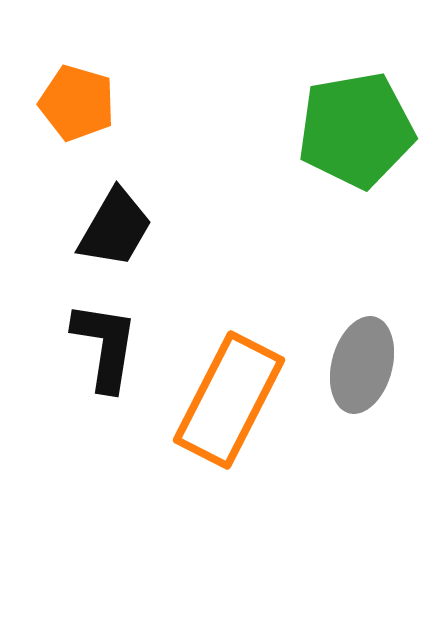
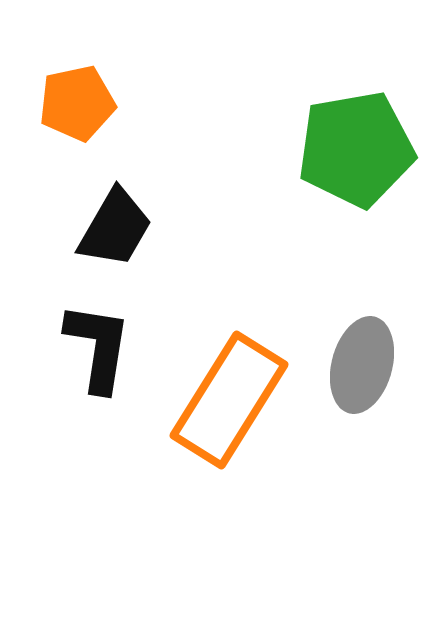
orange pentagon: rotated 28 degrees counterclockwise
green pentagon: moved 19 px down
black L-shape: moved 7 px left, 1 px down
orange rectangle: rotated 5 degrees clockwise
